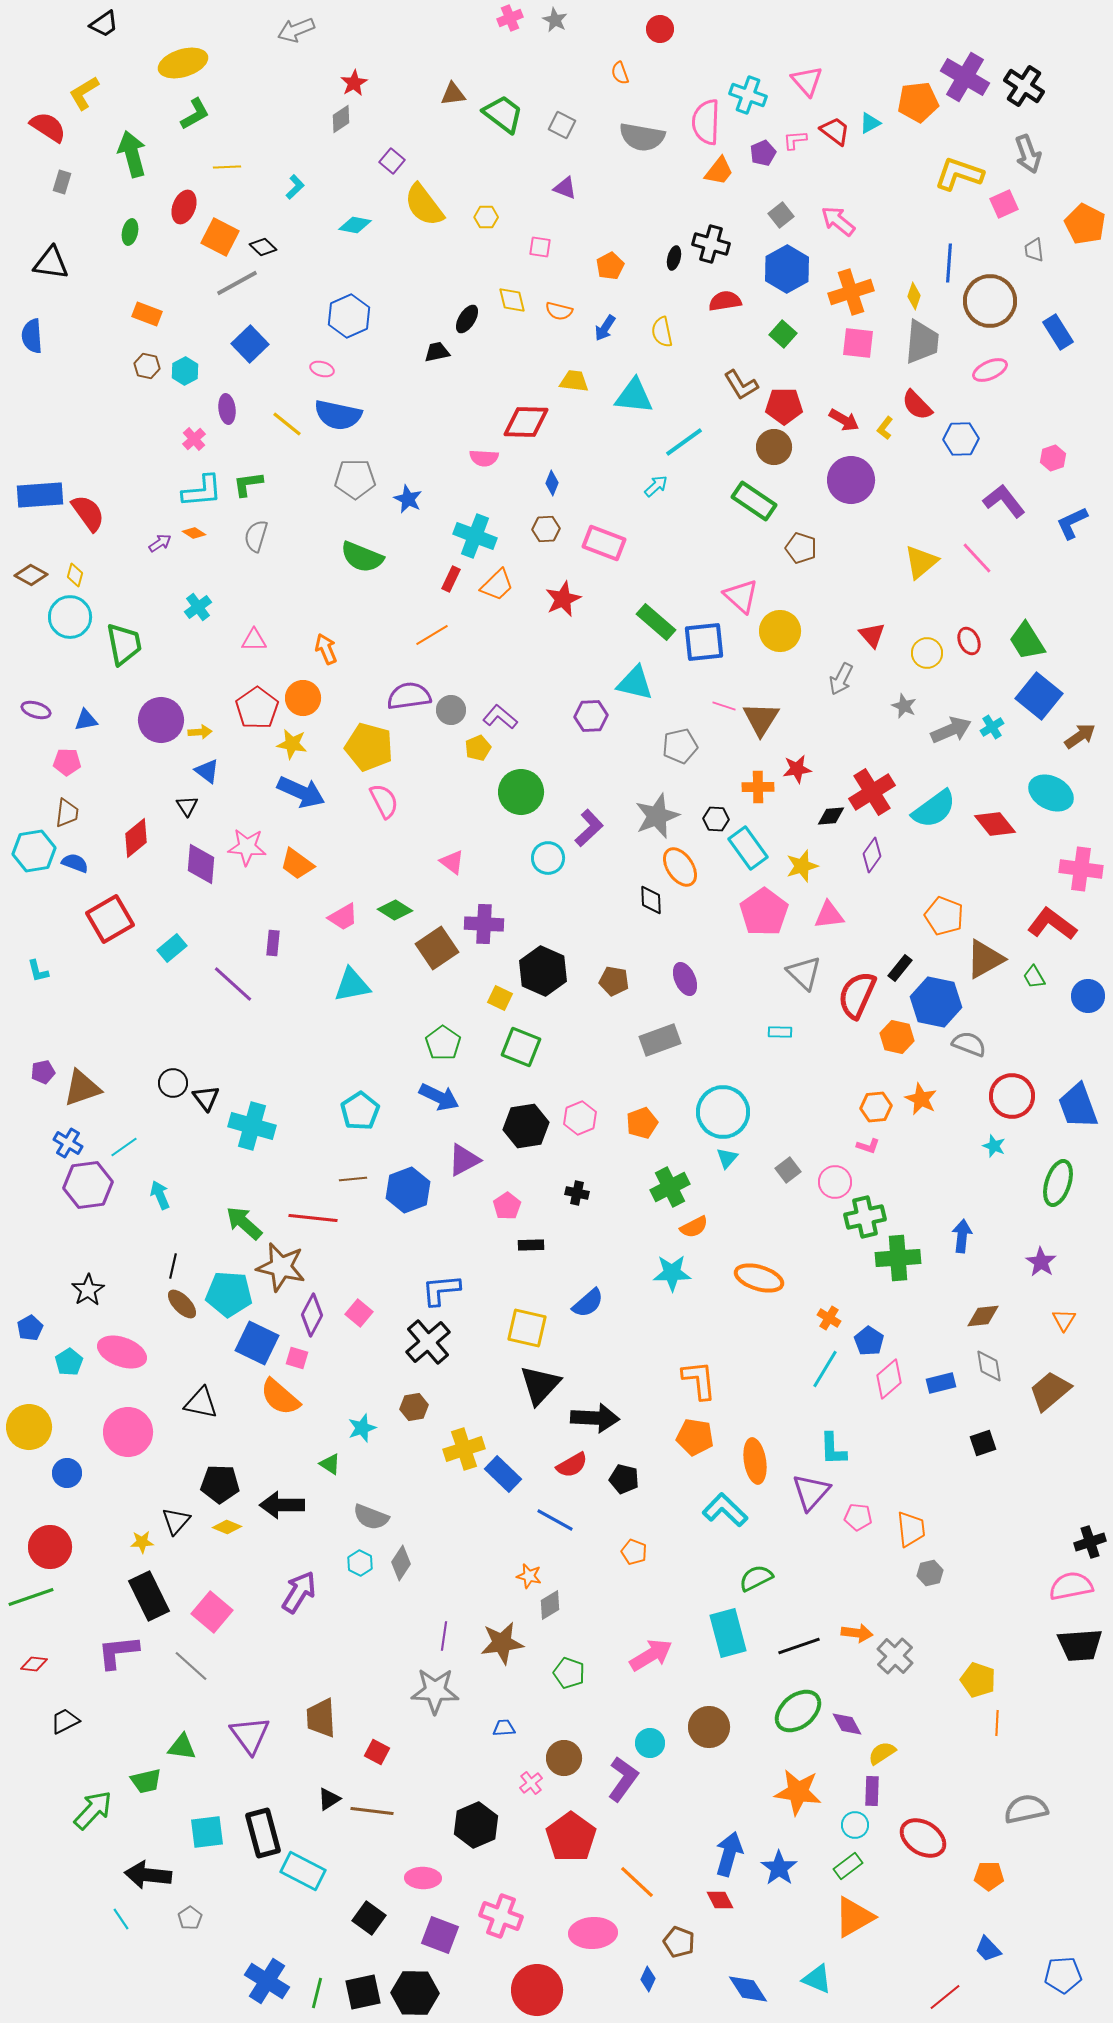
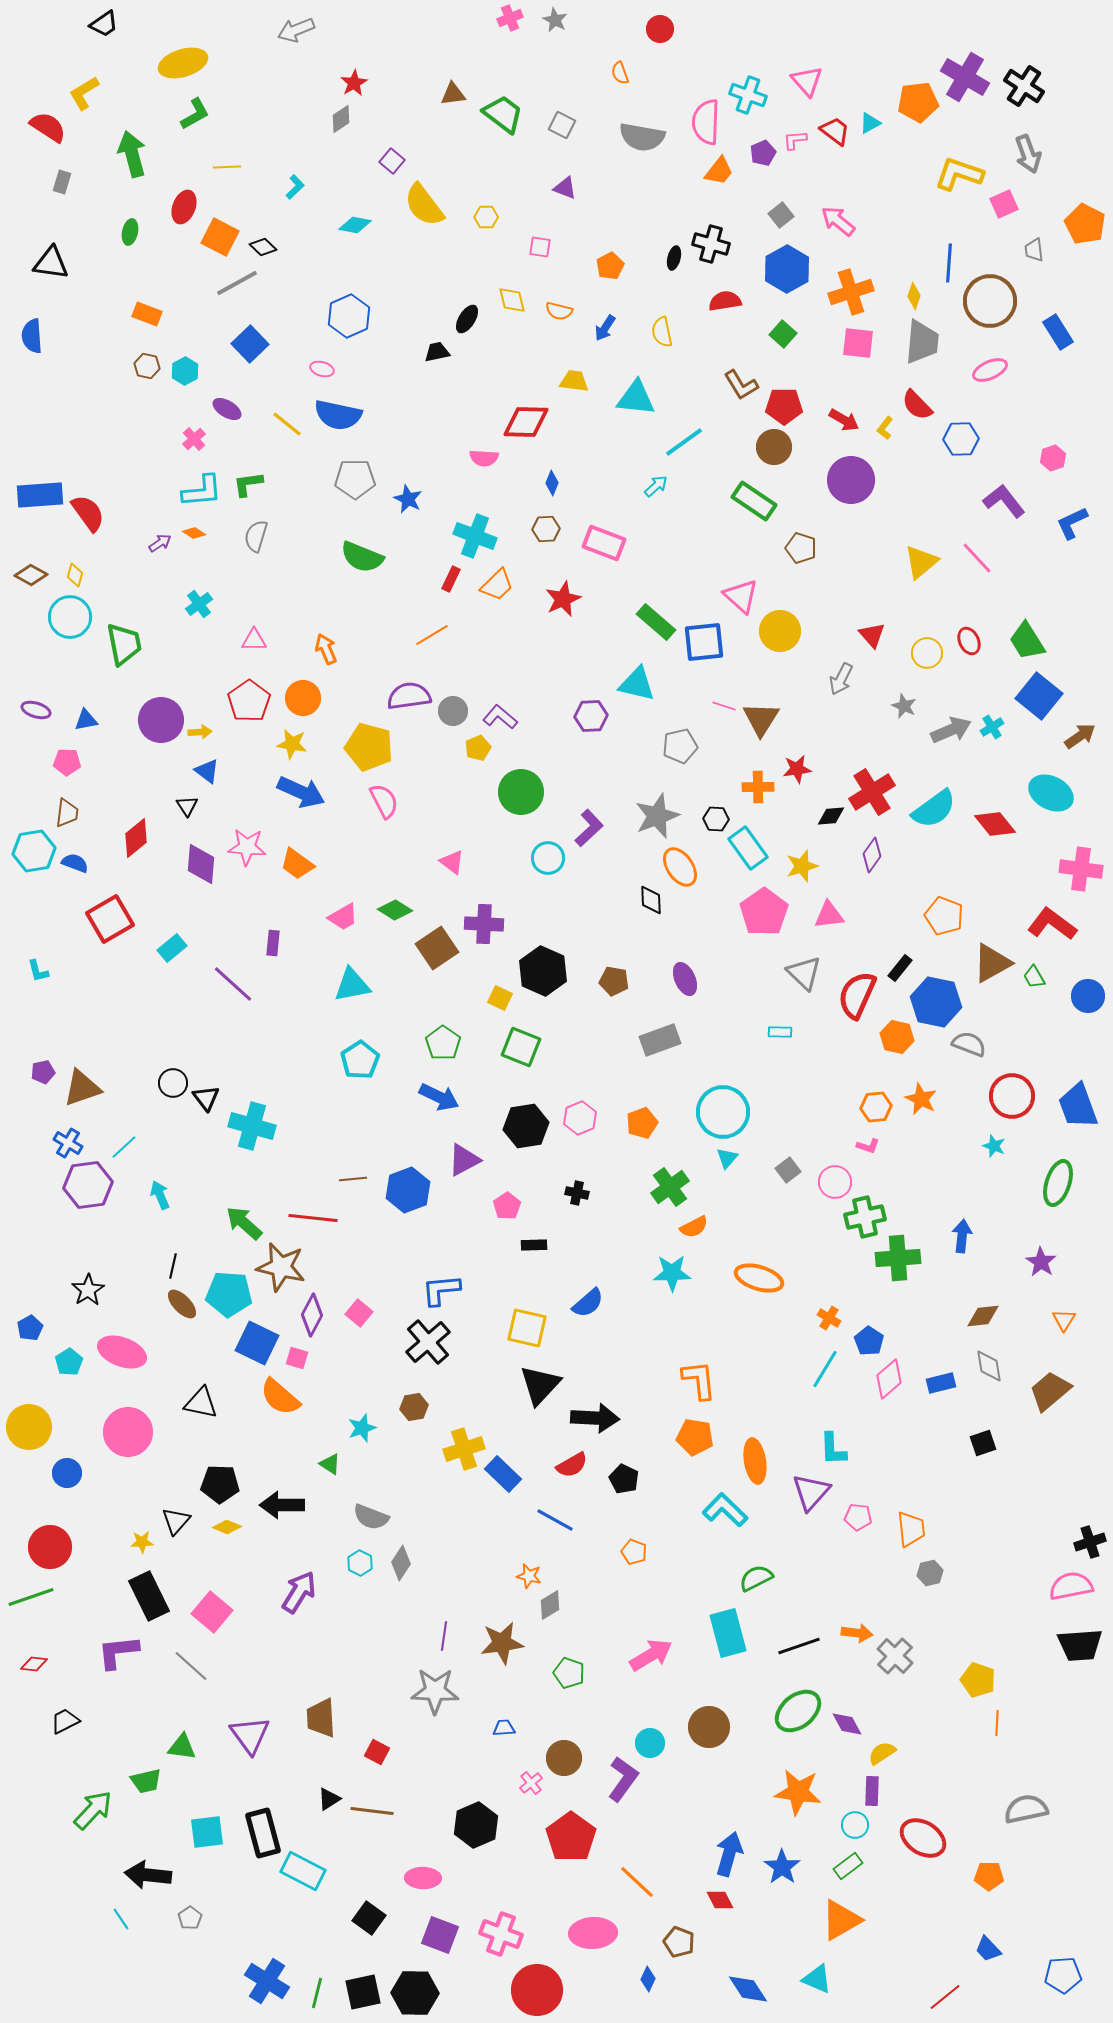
cyan triangle at (634, 396): moved 2 px right, 2 px down
purple ellipse at (227, 409): rotated 52 degrees counterclockwise
cyan cross at (198, 607): moved 1 px right, 3 px up
cyan triangle at (635, 683): moved 2 px right, 1 px down
red pentagon at (257, 708): moved 8 px left, 7 px up
gray circle at (451, 710): moved 2 px right, 1 px down
brown triangle at (985, 959): moved 7 px right, 4 px down
cyan pentagon at (360, 1111): moved 51 px up
cyan line at (124, 1147): rotated 8 degrees counterclockwise
green cross at (670, 1187): rotated 9 degrees counterclockwise
black rectangle at (531, 1245): moved 3 px right
black pentagon at (624, 1479): rotated 12 degrees clockwise
blue star at (779, 1868): moved 3 px right, 1 px up
pink cross at (501, 1916): moved 18 px down
orange triangle at (854, 1917): moved 13 px left, 3 px down
